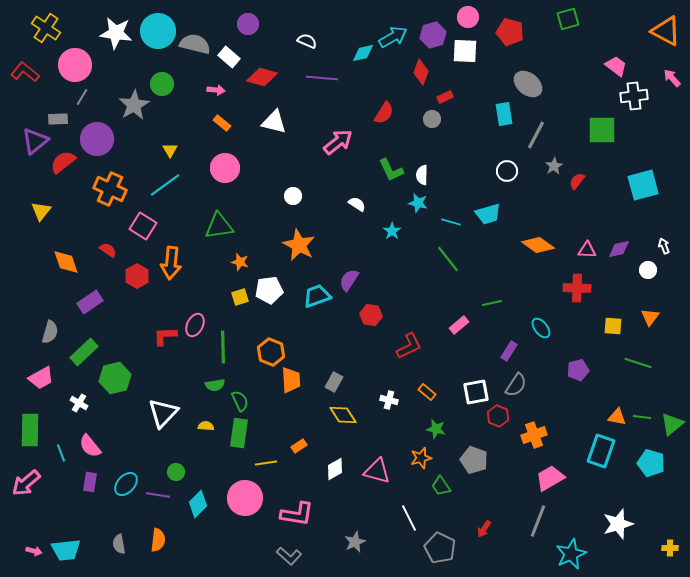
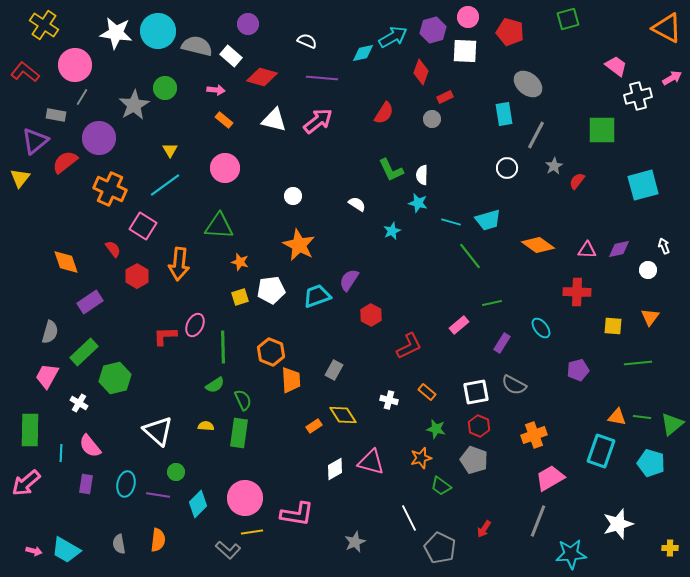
yellow cross at (46, 28): moved 2 px left, 3 px up
orange triangle at (666, 31): moved 1 px right, 3 px up
purple hexagon at (433, 35): moved 5 px up
gray semicircle at (195, 44): moved 2 px right, 2 px down
white rectangle at (229, 57): moved 2 px right, 1 px up
pink arrow at (672, 78): rotated 102 degrees clockwise
green circle at (162, 84): moved 3 px right, 4 px down
white cross at (634, 96): moved 4 px right; rotated 8 degrees counterclockwise
gray rectangle at (58, 119): moved 2 px left, 4 px up; rotated 12 degrees clockwise
white triangle at (274, 122): moved 2 px up
orange rectangle at (222, 123): moved 2 px right, 3 px up
purple circle at (97, 139): moved 2 px right, 1 px up
pink arrow at (338, 142): moved 20 px left, 21 px up
red semicircle at (63, 162): moved 2 px right
white circle at (507, 171): moved 3 px up
yellow triangle at (41, 211): moved 21 px left, 33 px up
cyan trapezoid at (488, 214): moved 6 px down
green triangle at (219, 226): rotated 12 degrees clockwise
cyan star at (392, 231): rotated 12 degrees clockwise
red semicircle at (108, 250): moved 5 px right, 1 px up; rotated 18 degrees clockwise
green line at (448, 259): moved 22 px right, 3 px up
orange arrow at (171, 263): moved 8 px right, 1 px down
red cross at (577, 288): moved 4 px down
white pentagon at (269, 290): moved 2 px right
red hexagon at (371, 315): rotated 20 degrees clockwise
purple rectangle at (509, 351): moved 7 px left, 8 px up
green line at (638, 363): rotated 24 degrees counterclockwise
pink trapezoid at (41, 378): moved 6 px right, 2 px up; rotated 148 degrees clockwise
gray rectangle at (334, 382): moved 12 px up
green semicircle at (215, 385): rotated 24 degrees counterclockwise
gray semicircle at (516, 385): moved 2 px left; rotated 85 degrees clockwise
green semicircle at (240, 401): moved 3 px right, 1 px up
white triangle at (163, 413): moved 5 px left, 18 px down; rotated 32 degrees counterclockwise
red hexagon at (498, 416): moved 19 px left, 10 px down
orange rectangle at (299, 446): moved 15 px right, 20 px up
cyan line at (61, 453): rotated 24 degrees clockwise
yellow line at (266, 463): moved 14 px left, 69 px down
pink triangle at (377, 471): moved 6 px left, 9 px up
purple rectangle at (90, 482): moved 4 px left, 2 px down
cyan ellipse at (126, 484): rotated 30 degrees counterclockwise
green trapezoid at (441, 486): rotated 20 degrees counterclockwise
cyan trapezoid at (66, 550): rotated 36 degrees clockwise
cyan star at (571, 554): rotated 20 degrees clockwise
gray L-shape at (289, 556): moved 61 px left, 6 px up
